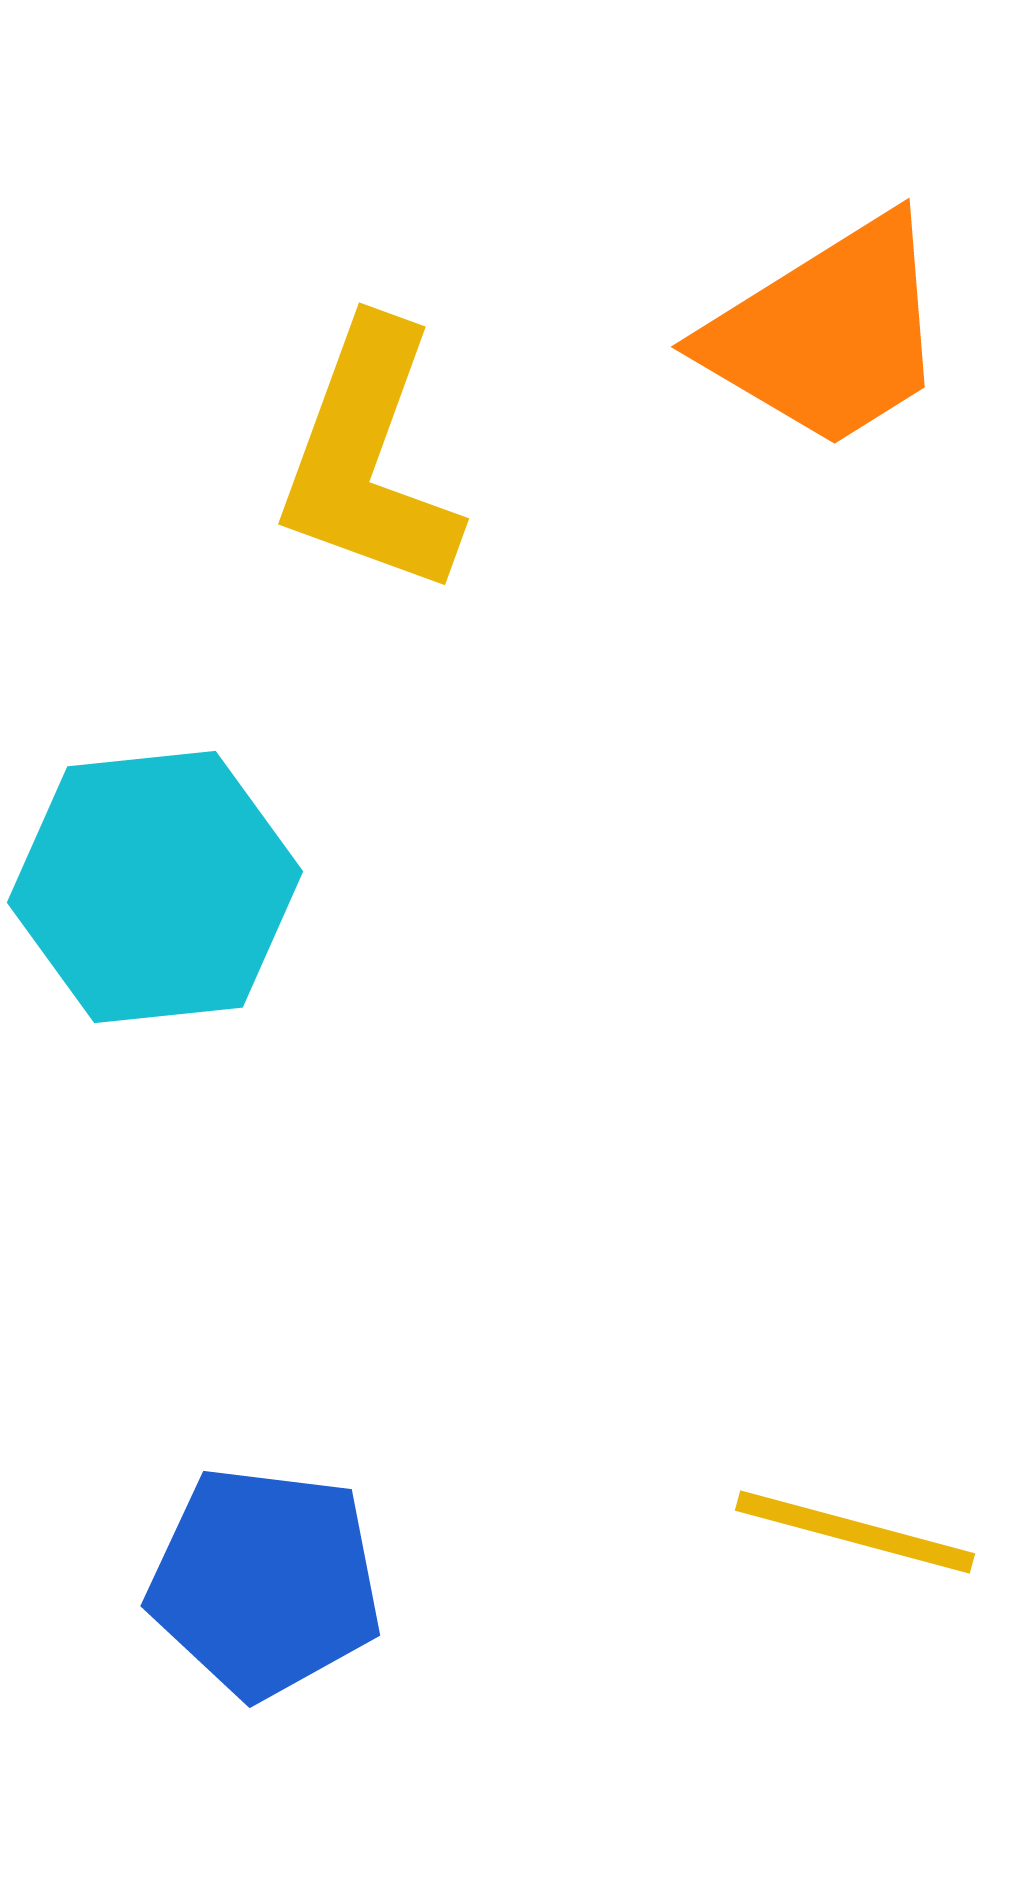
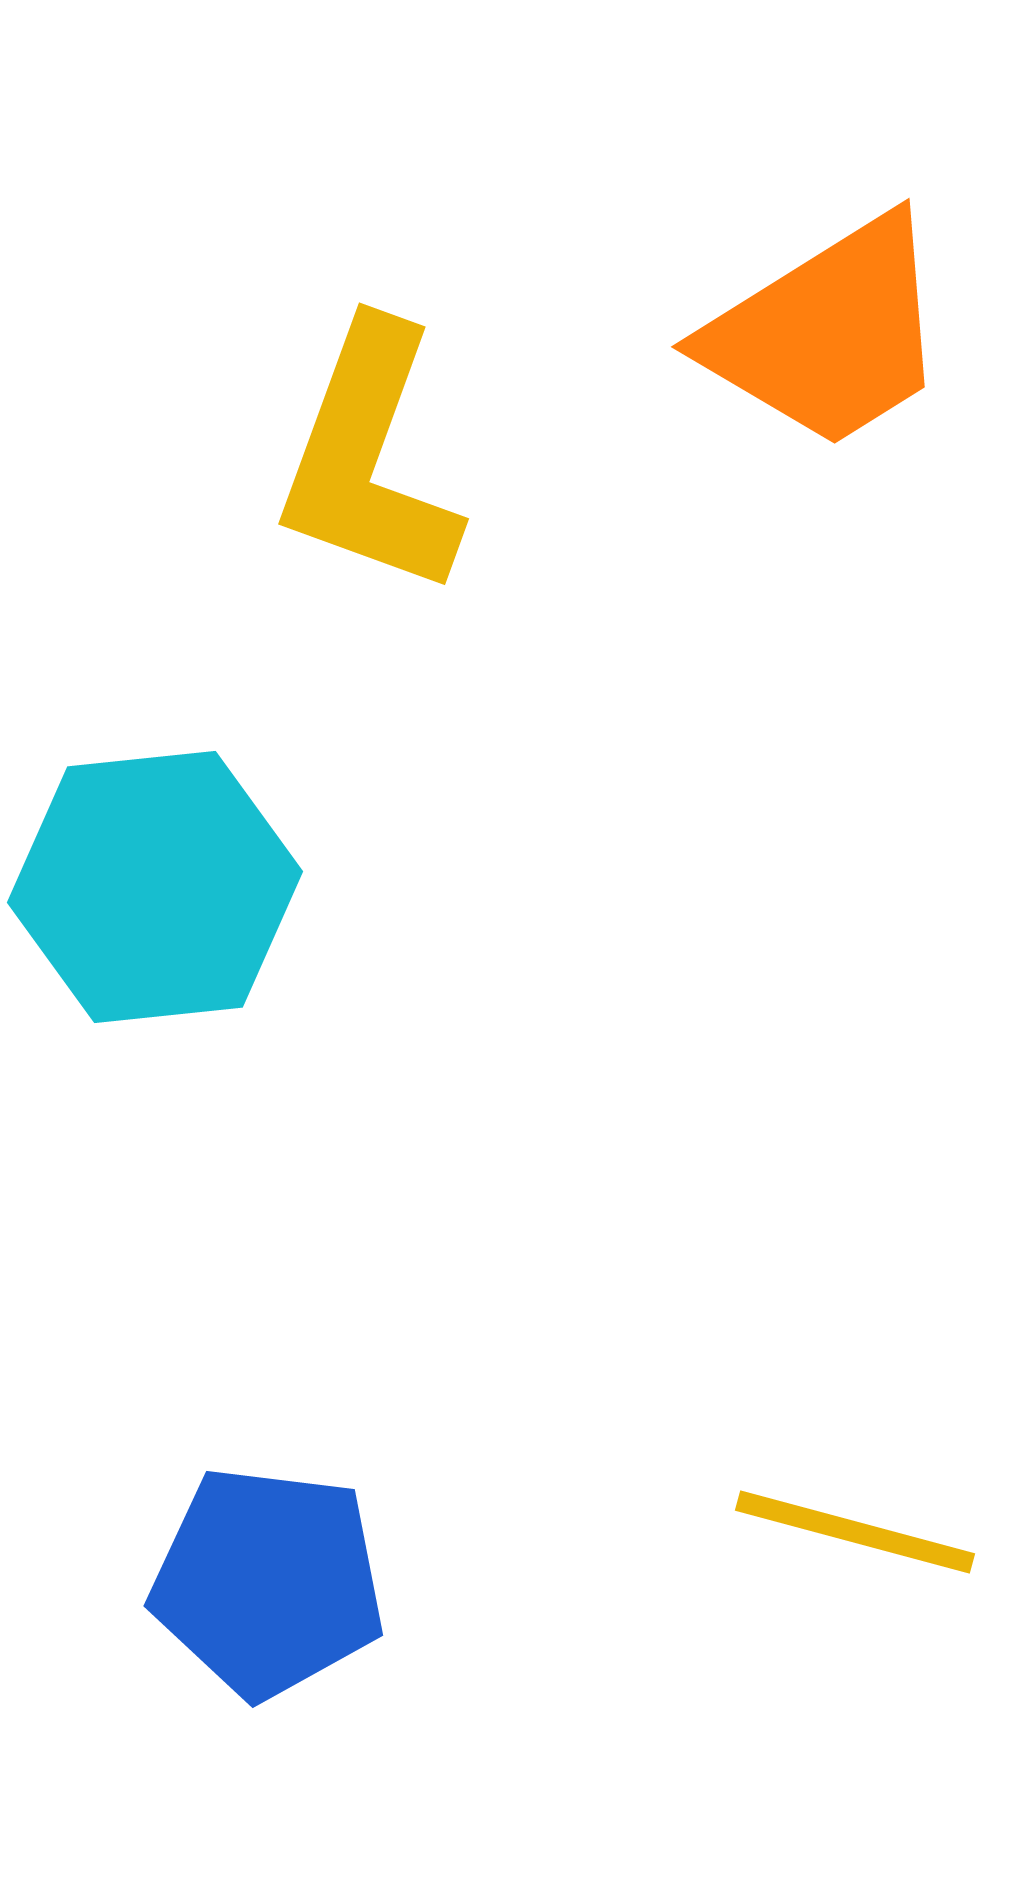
blue pentagon: moved 3 px right
